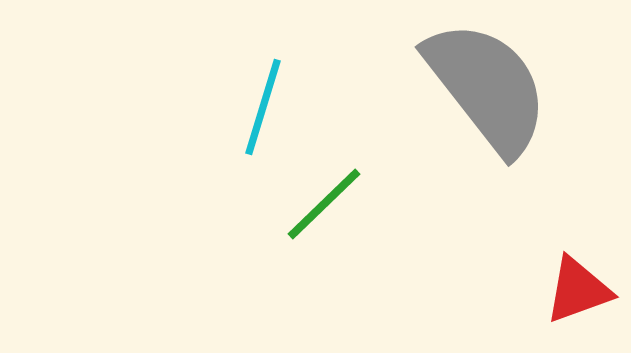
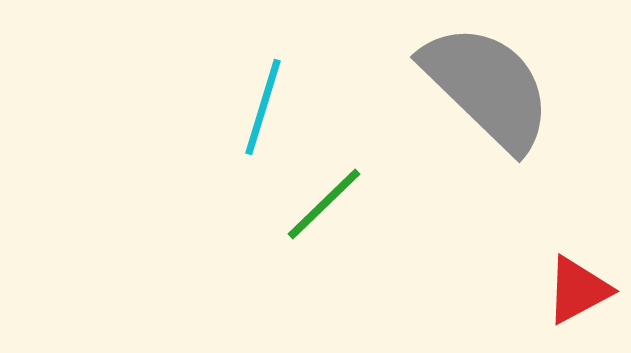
gray semicircle: rotated 8 degrees counterclockwise
red triangle: rotated 8 degrees counterclockwise
